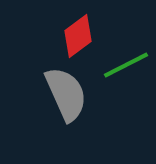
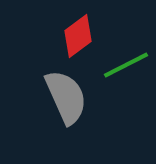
gray semicircle: moved 3 px down
